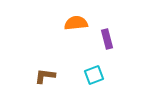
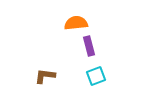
purple rectangle: moved 18 px left, 7 px down
cyan square: moved 2 px right, 1 px down
